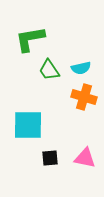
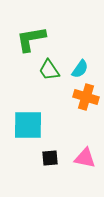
green L-shape: moved 1 px right
cyan semicircle: moved 1 px left, 1 px down; rotated 42 degrees counterclockwise
orange cross: moved 2 px right
